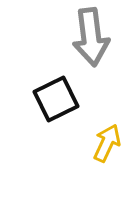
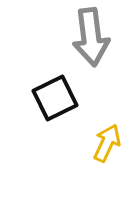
black square: moved 1 px left, 1 px up
